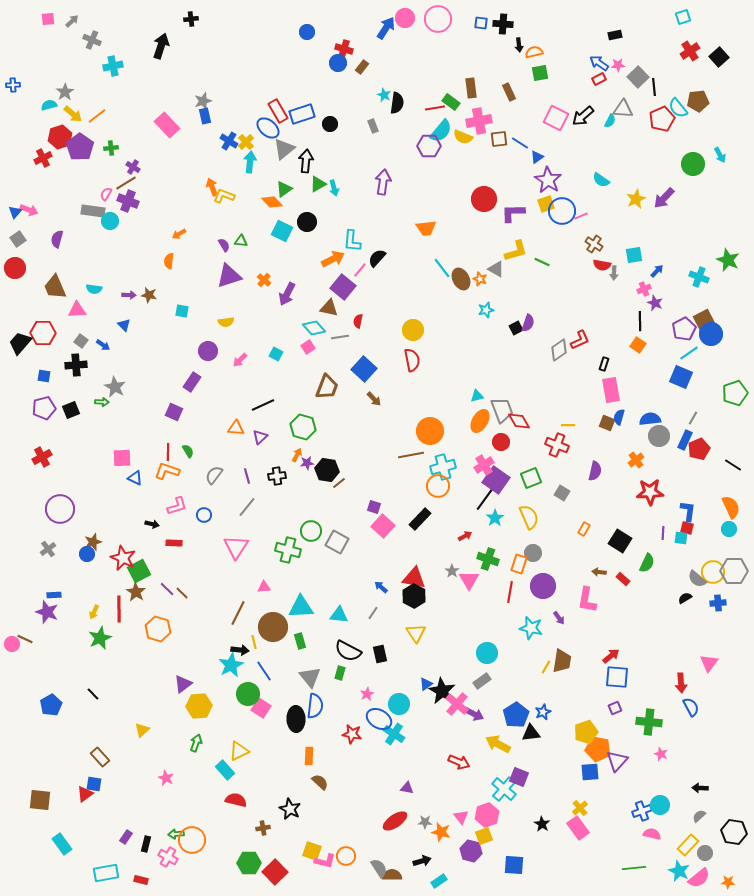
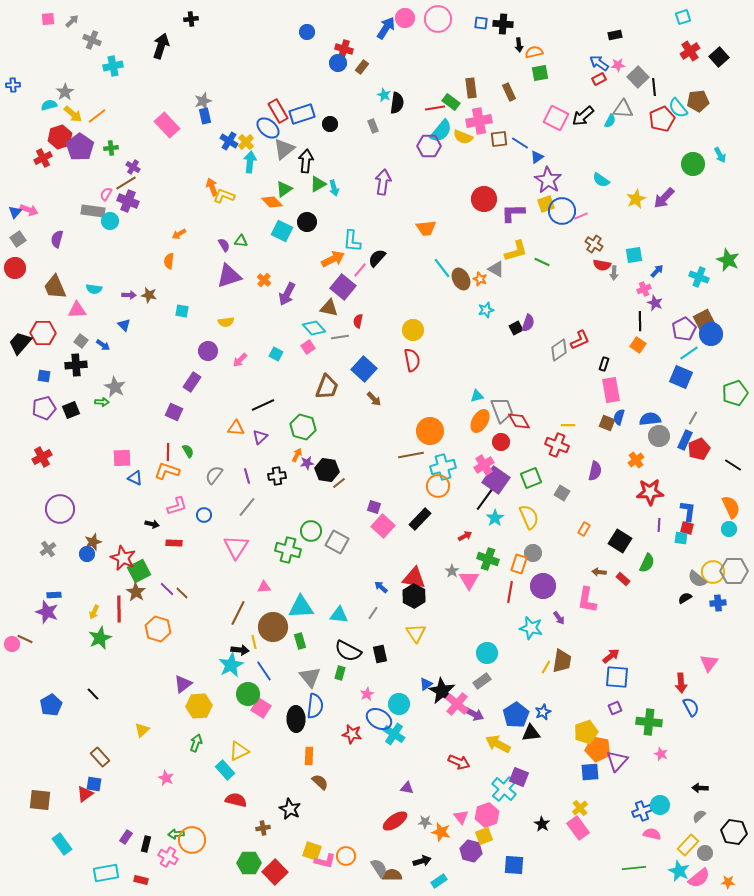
purple line at (663, 533): moved 4 px left, 8 px up
